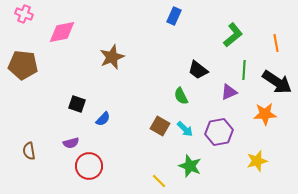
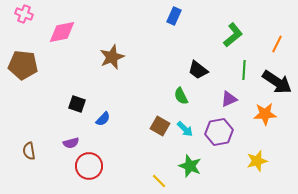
orange line: moved 1 px right, 1 px down; rotated 36 degrees clockwise
purple triangle: moved 7 px down
